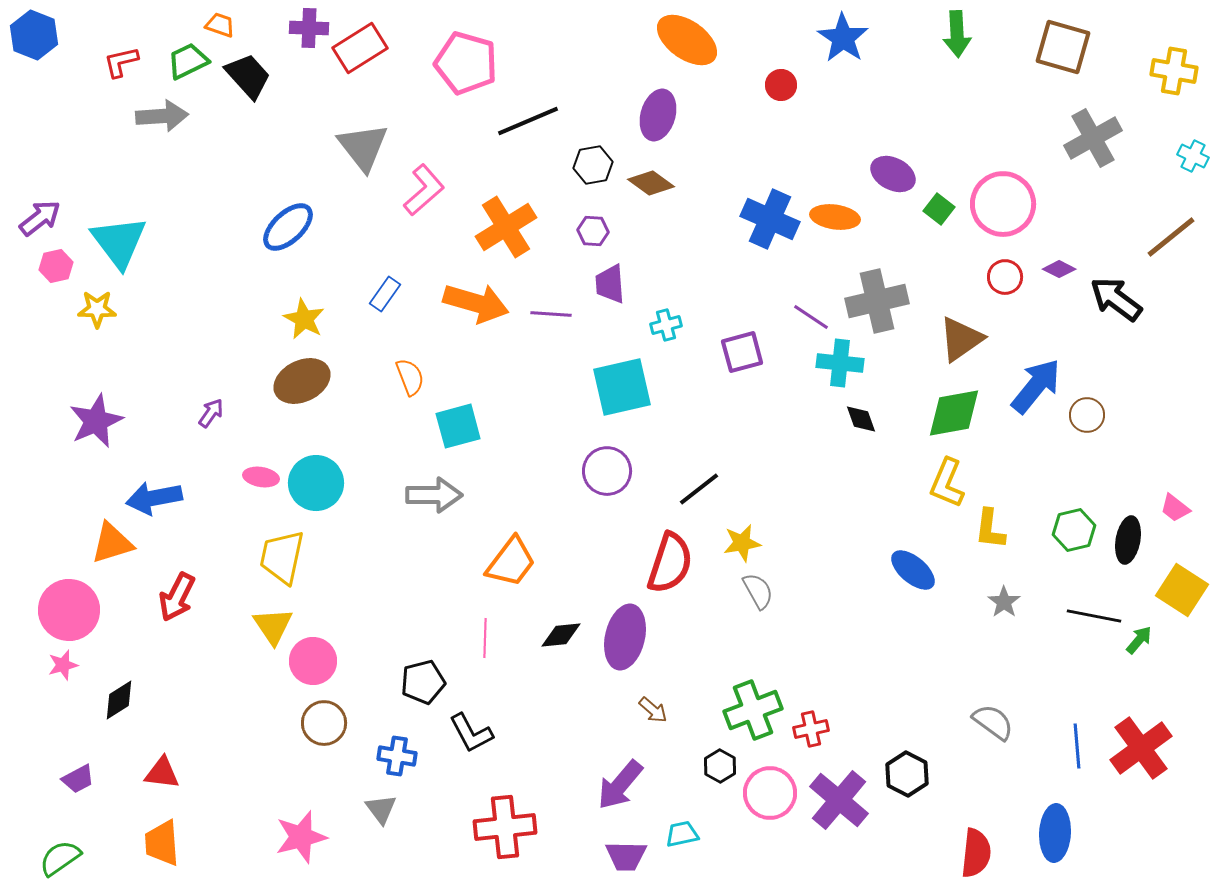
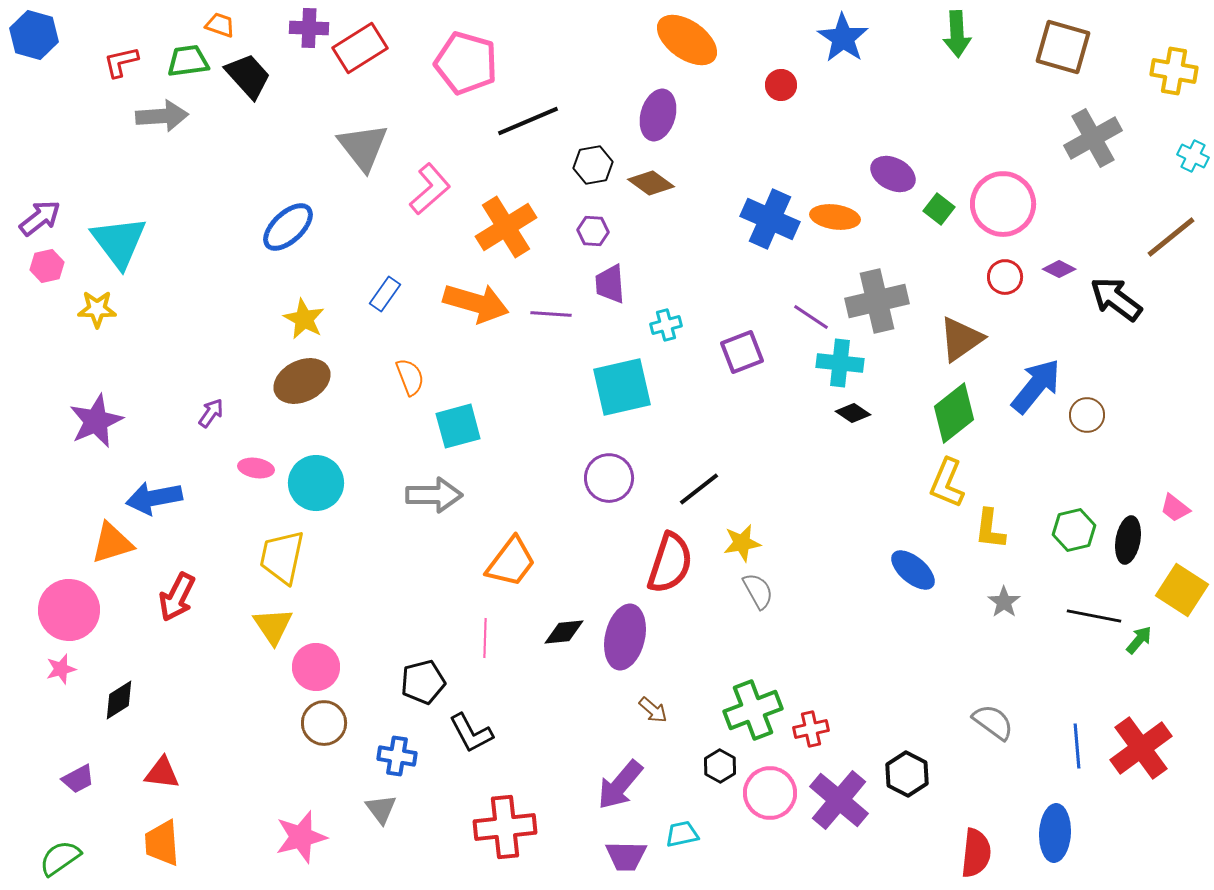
blue hexagon at (34, 35): rotated 6 degrees counterclockwise
green trapezoid at (188, 61): rotated 18 degrees clockwise
pink L-shape at (424, 190): moved 6 px right, 1 px up
pink hexagon at (56, 266): moved 9 px left
purple square at (742, 352): rotated 6 degrees counterclockwise
green diamond at (954, 413): rotated 28 degrees counterclockwise
black diamond at (861, 419): moved 8 px left, 6 px up; rotated 36 degrees counterclockwise
purple circle at (607, 471): moved 2 px right, 7 px down
pink ellipse at (261, 477): moved 5 px left, 9 px up
black diamond at (561, 635): moved 3 px right, 3 px up
pink circle at (313, 661): moved 3 px right, 6 px down
pink star at (63, 665): moved 2 px left, 4 px down
